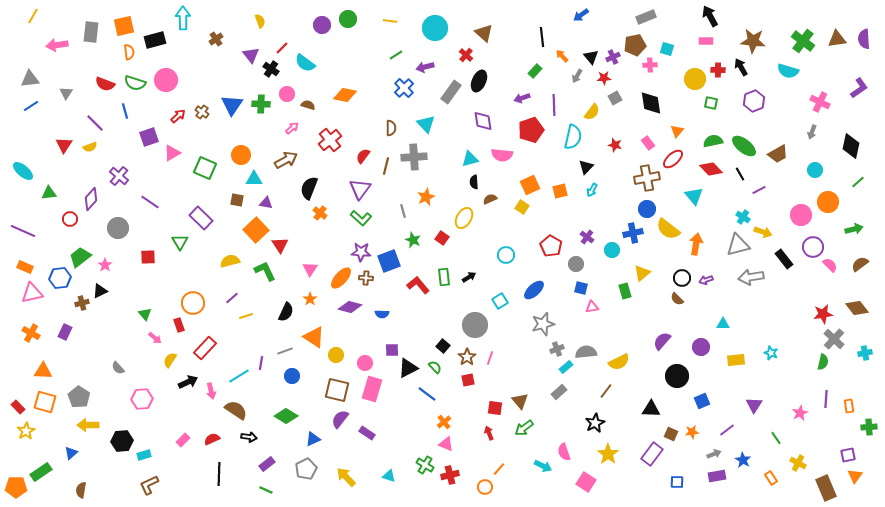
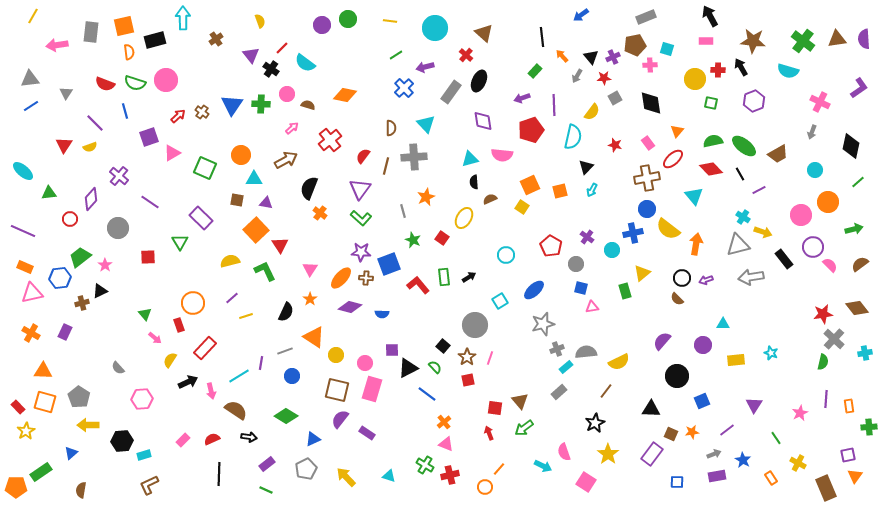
blue square at (389, 261): moved 3 px down
purple circle at (701, 347): moved 2 px right, 2 px up
